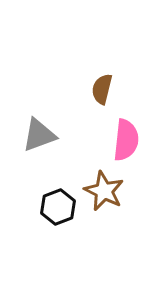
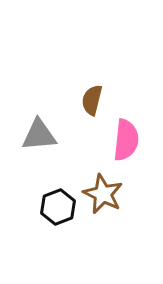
brown semicircle: moved 10 px left, 11 px down
gray triangle: rotated 15 degrees clockwise
brown star: moved 1 px left, 3 px down
